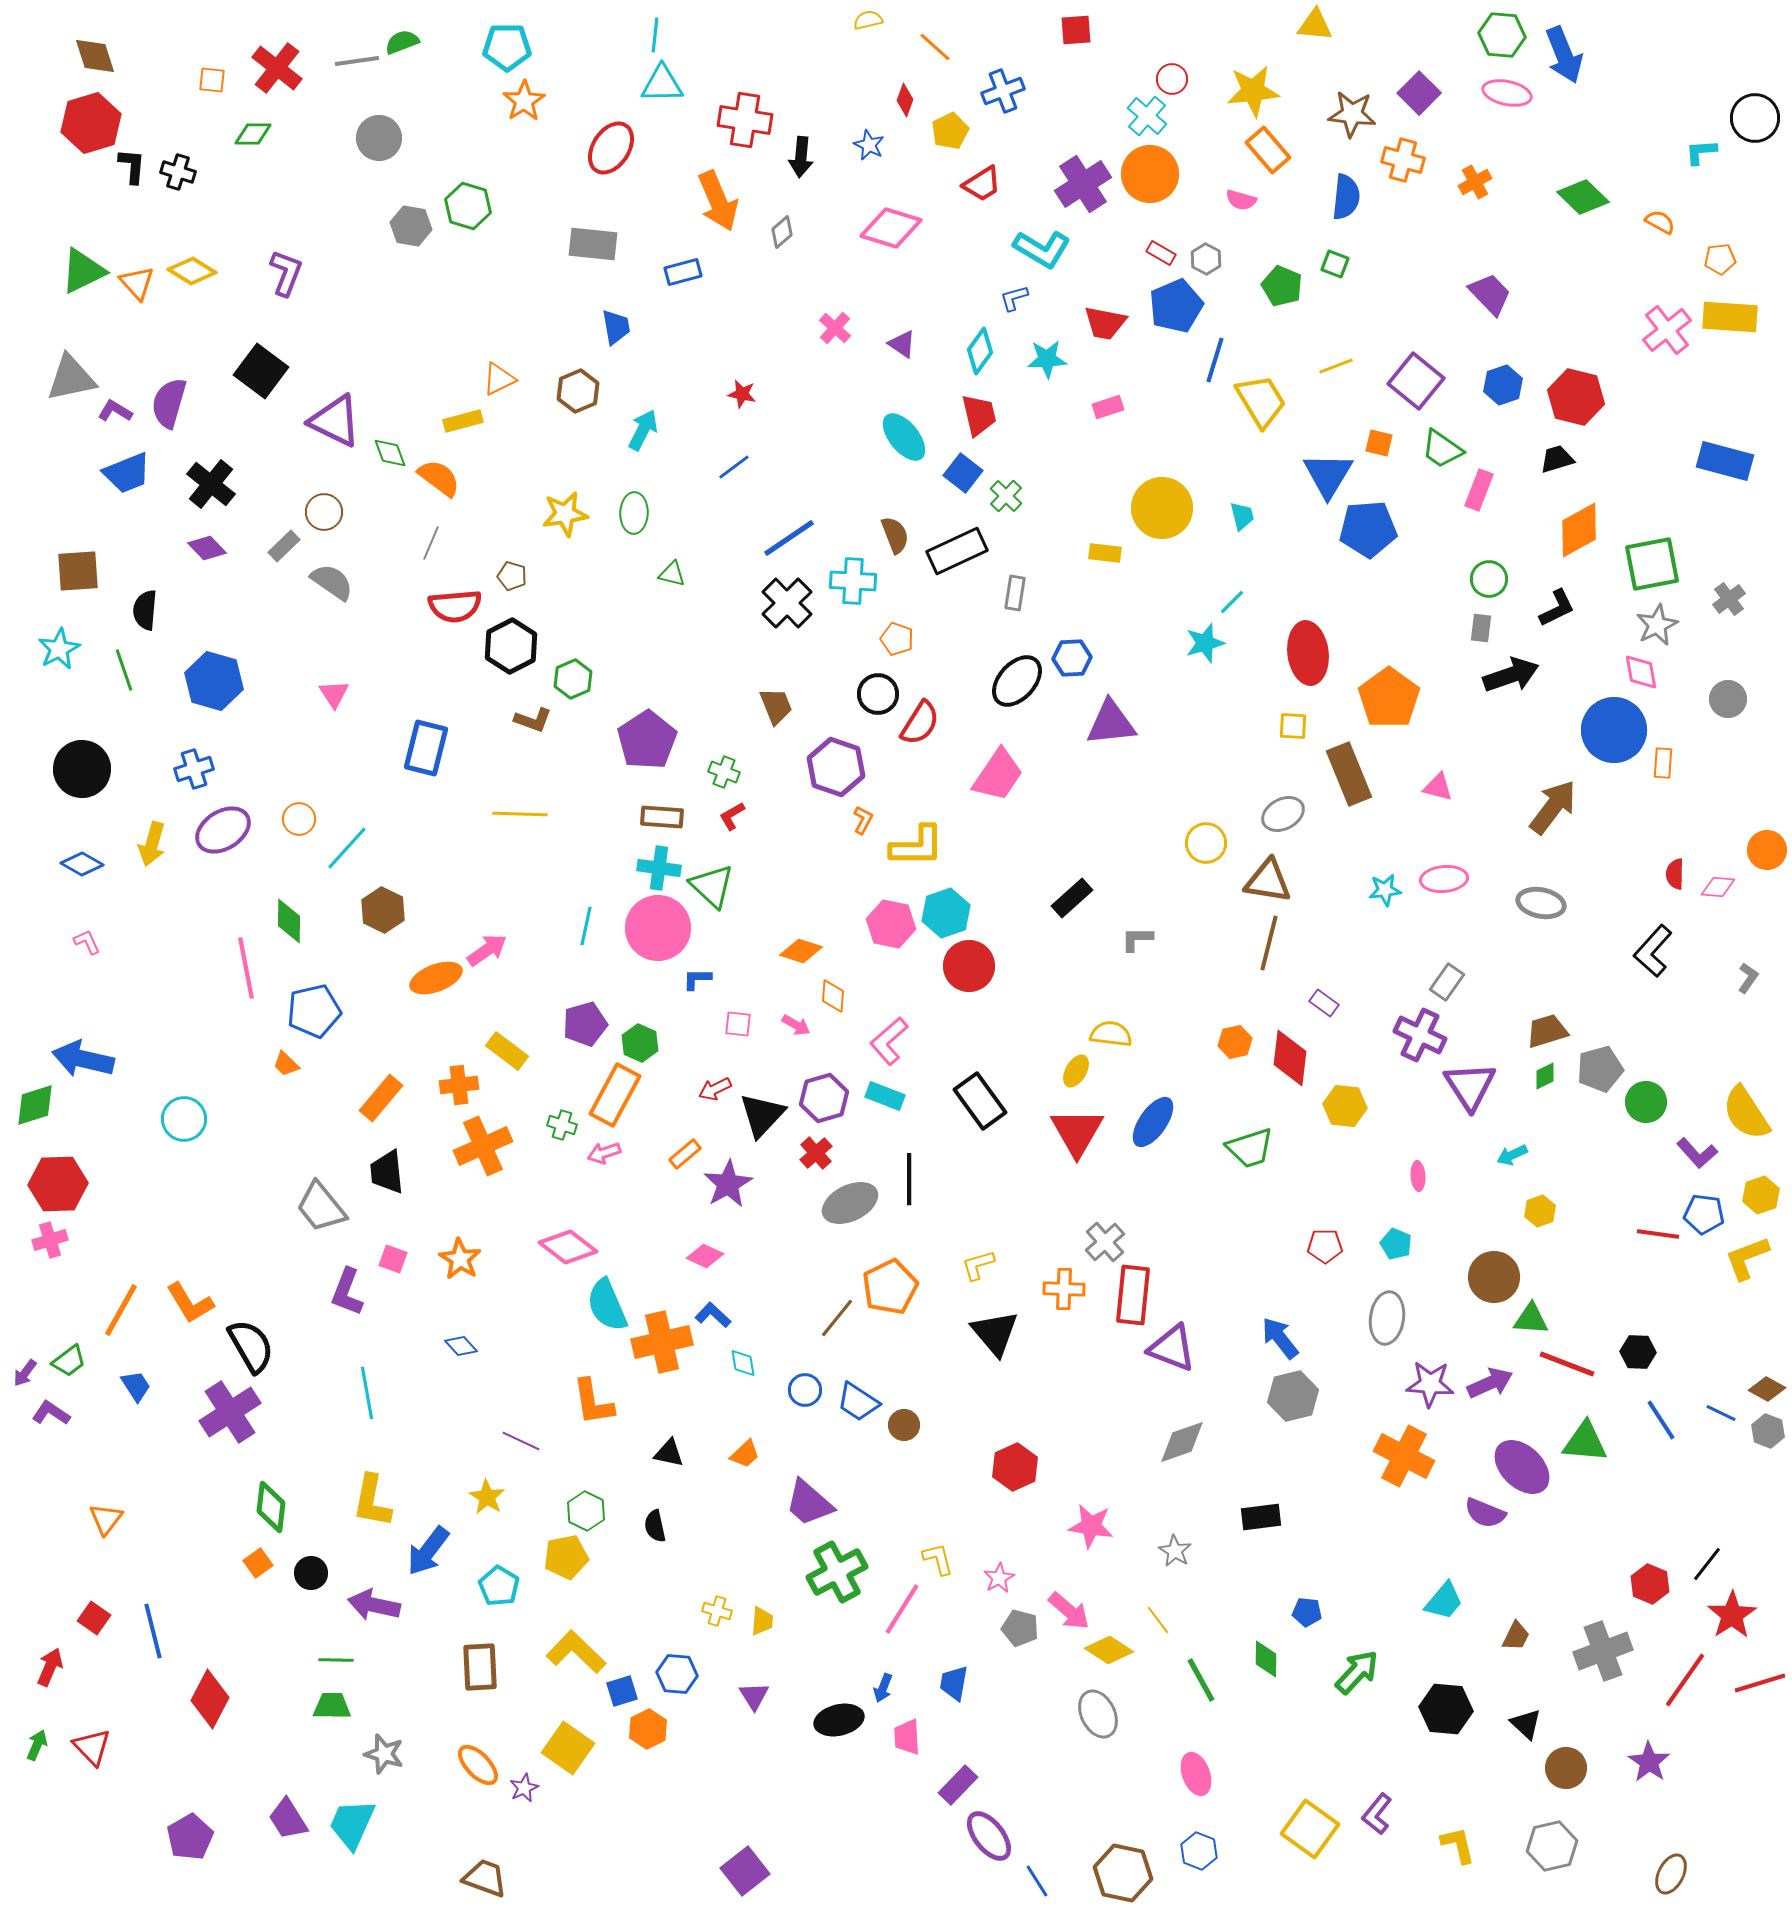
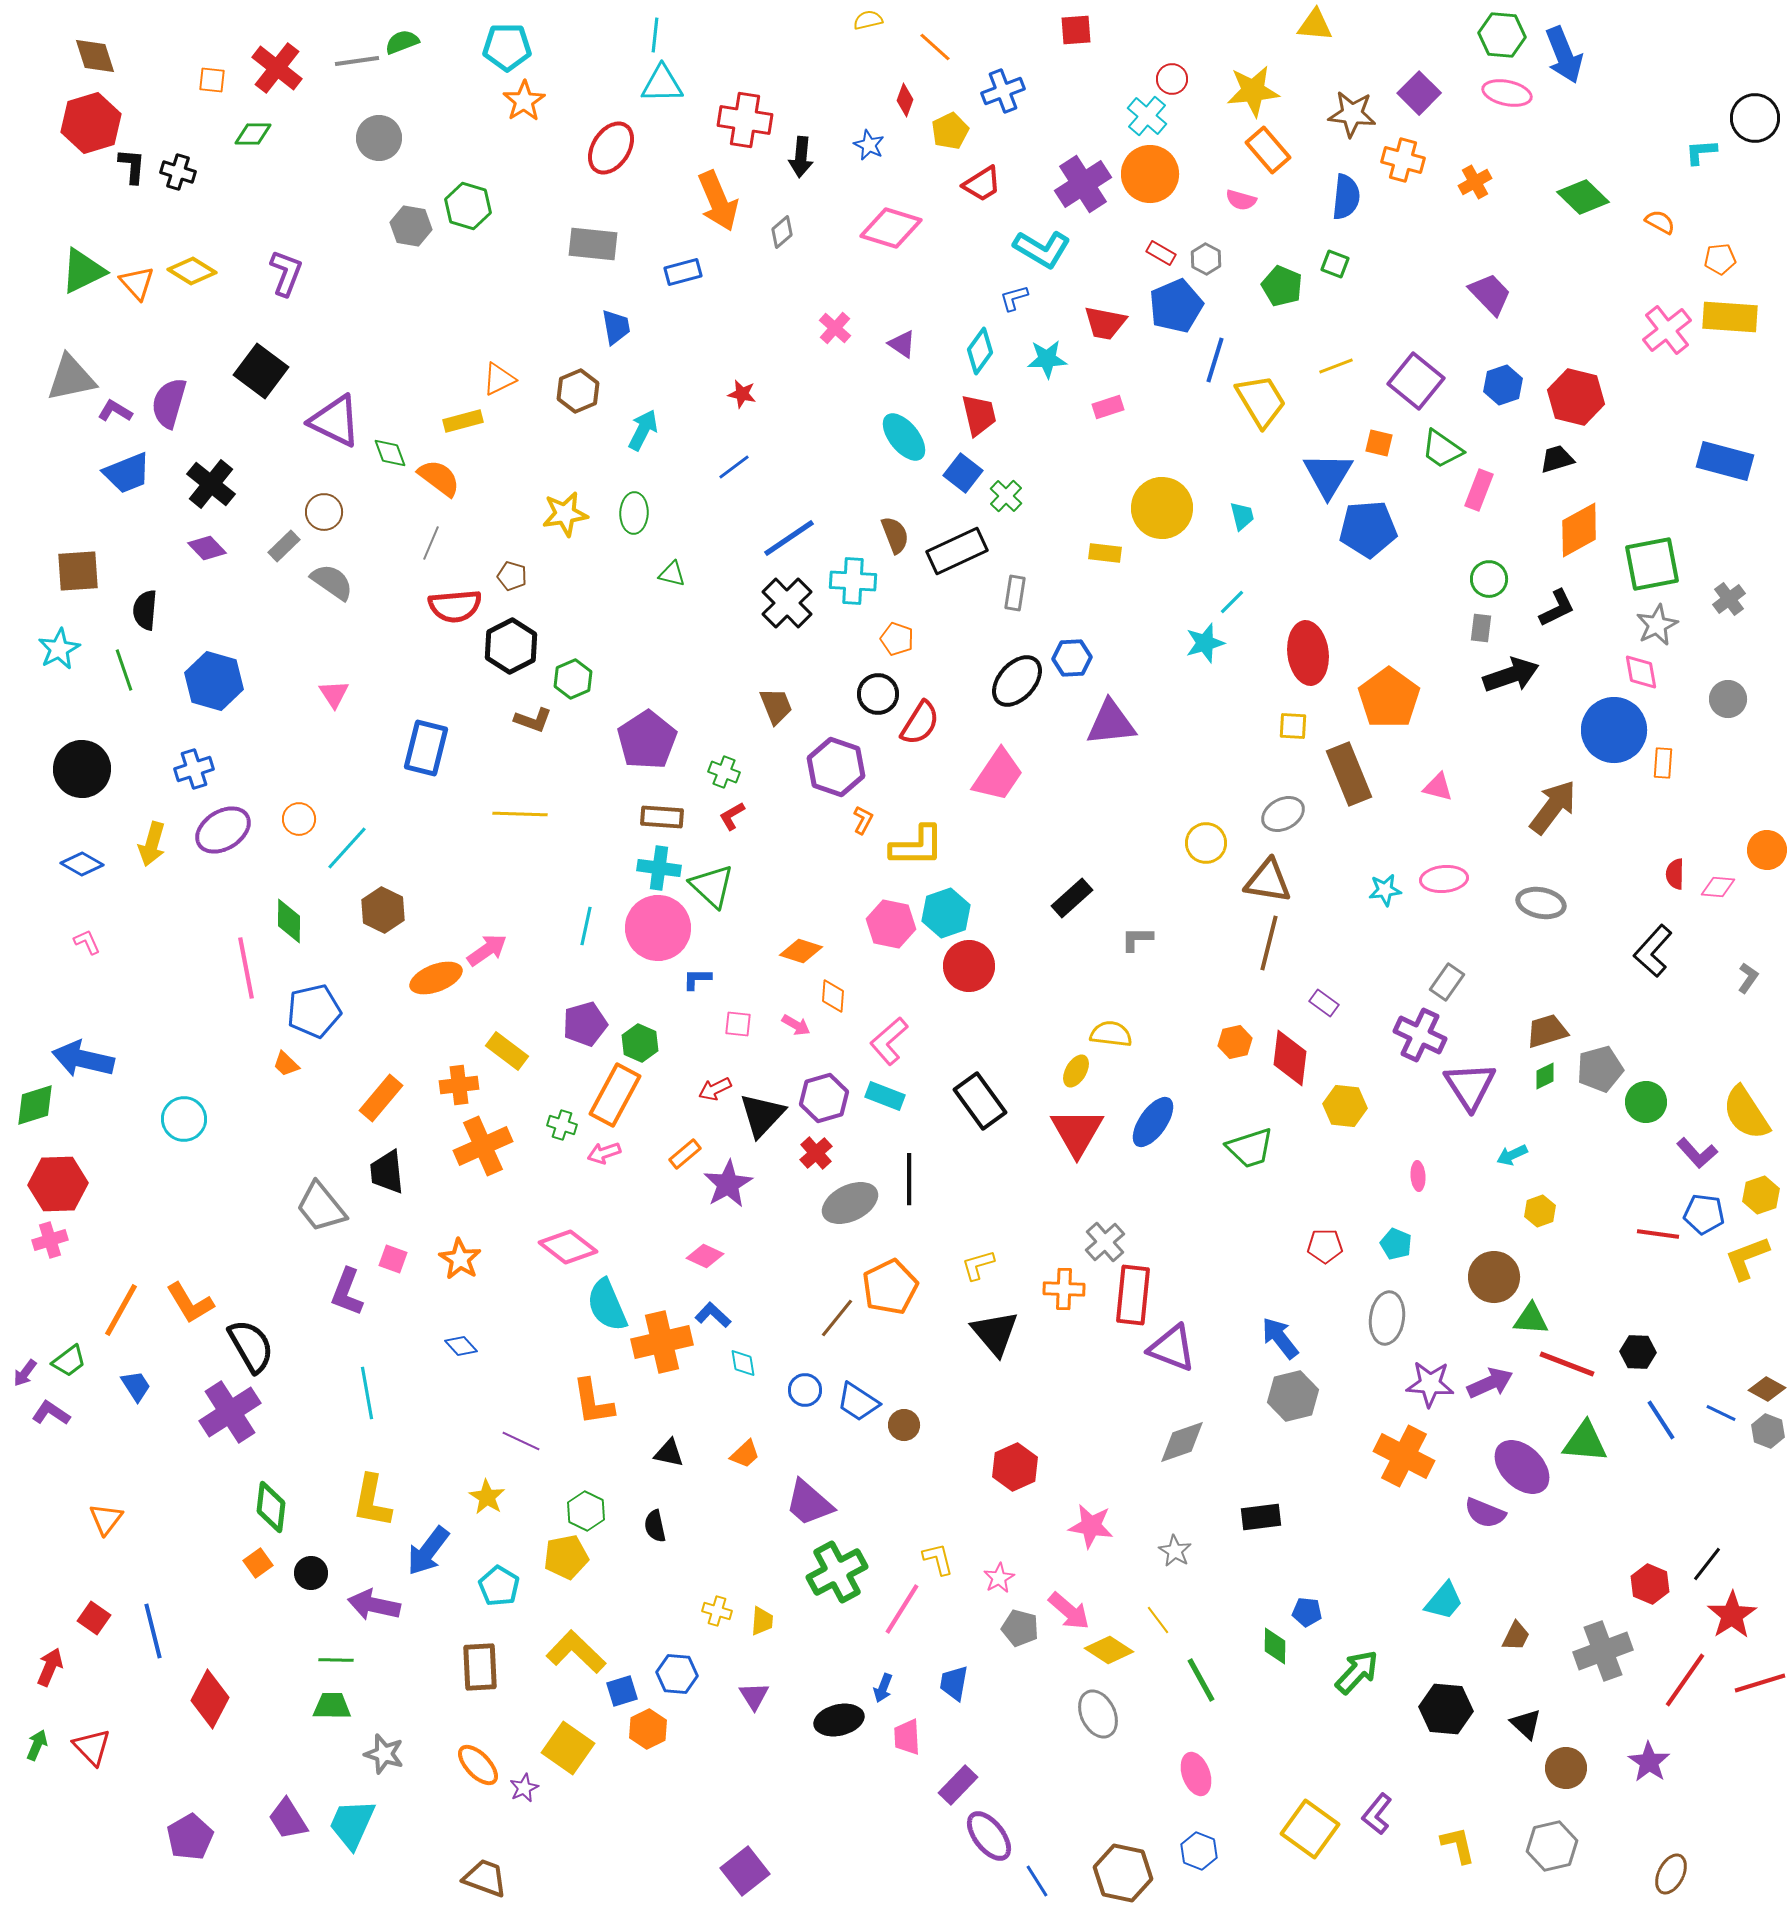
green diamond at (1266, 1659): moved 9 px right, 13 px up
